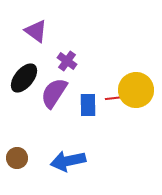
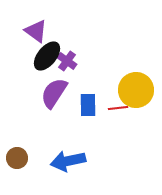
black ellipse: moved 23 px right, 22 px up
red line: moved 3 px right, 10 px down
